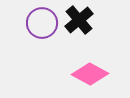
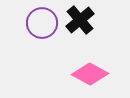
black cross: moved 1 px right
